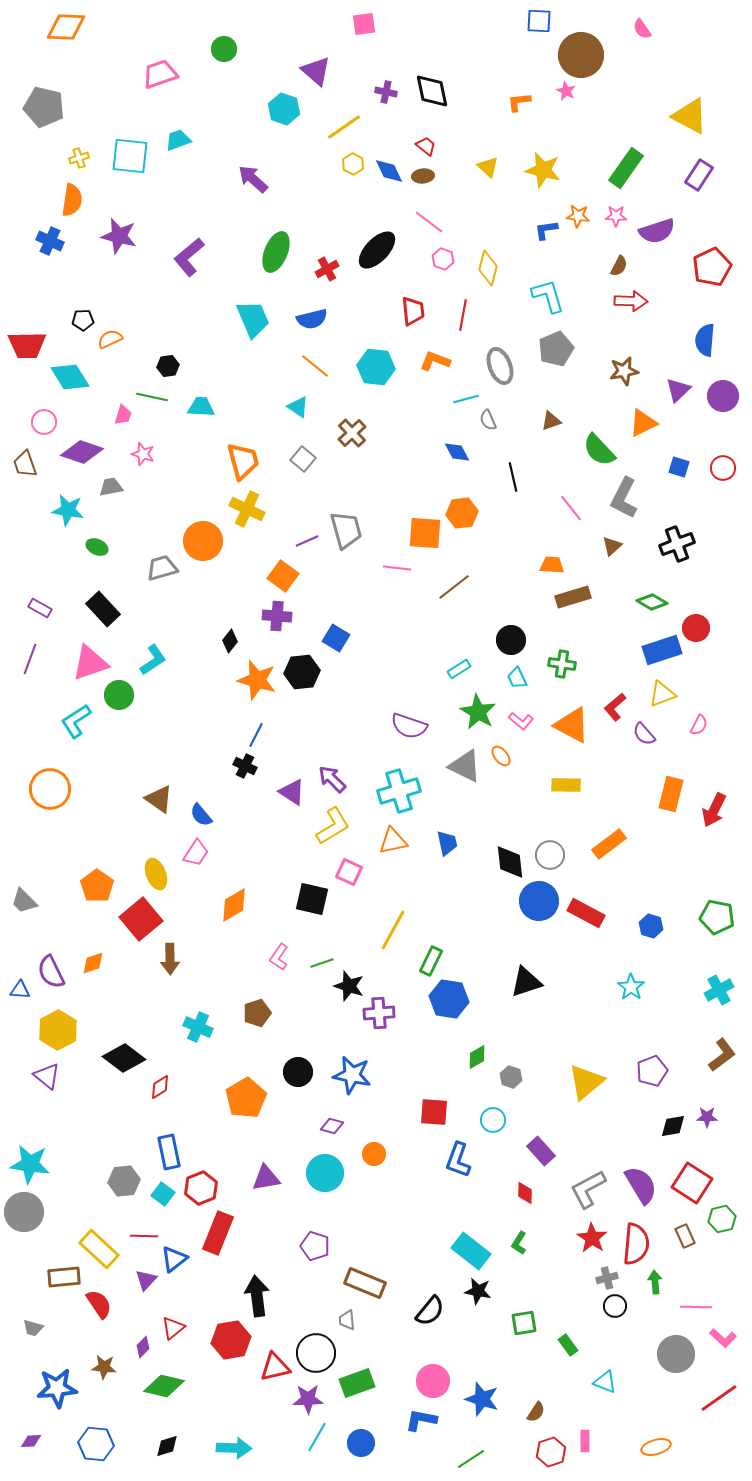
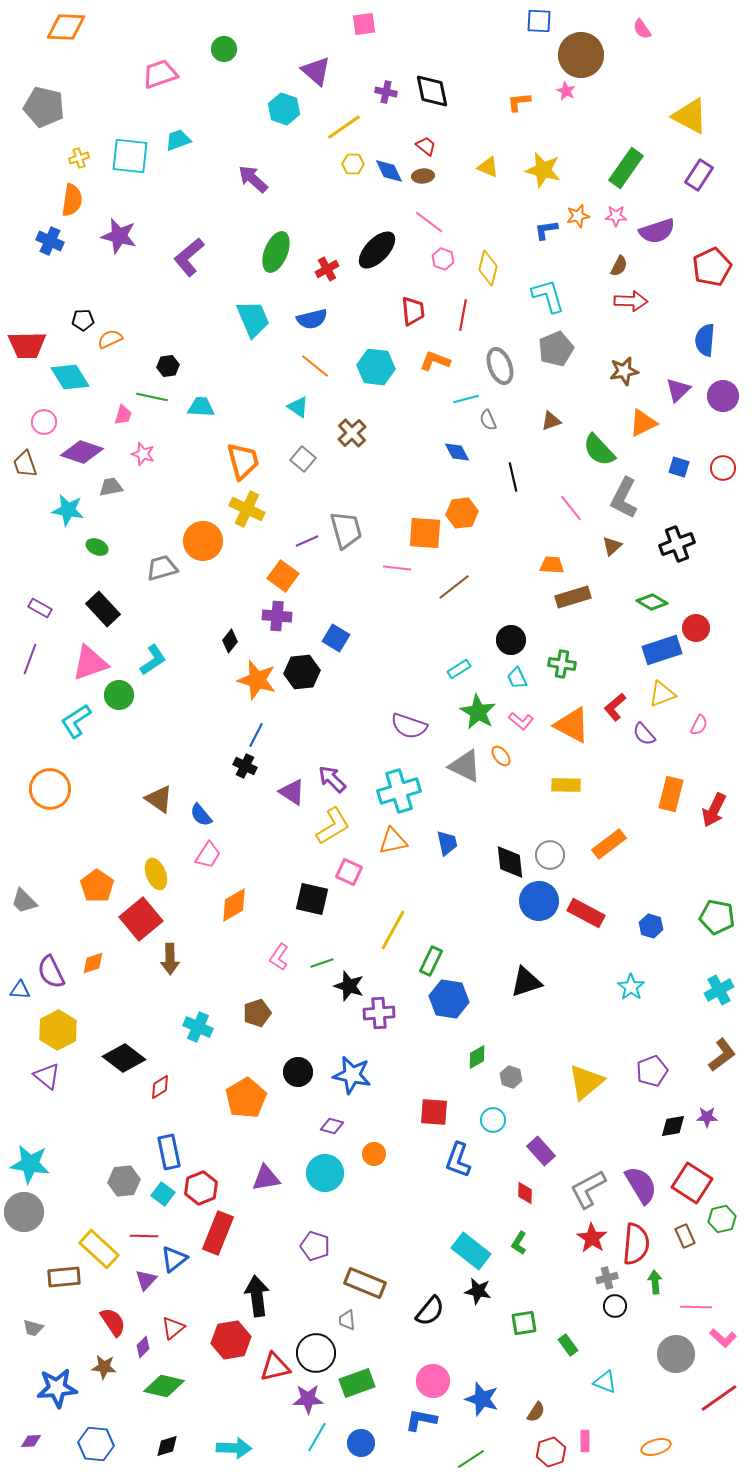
yellow hexagon at (353, 164): rotated 25 degrees counterclockwise
yellow triangle at (488, 167): rotated 20 degrees counterclockwise
orange star at (578, 216): rotated 20 degrees counterclockwise
pink trapezoid at (196, 853): moved 12 px right, 2 px down
red semicircle at (99, 1304): moved 14 px right, 18 px down
